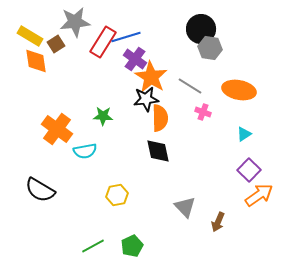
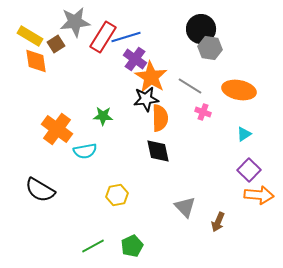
red rectangle: moved 5 px up
orange arrow: rotated 40 degrees clockwise
